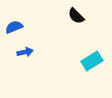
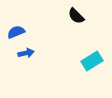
blue semicircle: moved 2 px right, 5 px down
blue arrow: moved 1 px right, 1 px down
